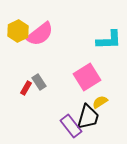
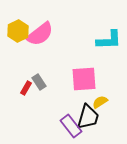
pink square: moved 3 px left, 2 px down; rotated 28 degrees clockwise
